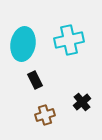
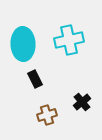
cyan ellipse: rotated 12 degrees counterclockwise
black rectangle: moved 1 px up
brown cross: moved 2 px right
